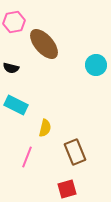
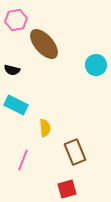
pink hexagon: moved 2 px right, 2 px up
black semicircle: moved 1 px right, 2 px down
yellow semicircle: rotated 18 degrees counterclockwise
pink line: moved 4 px left, 3 px down
